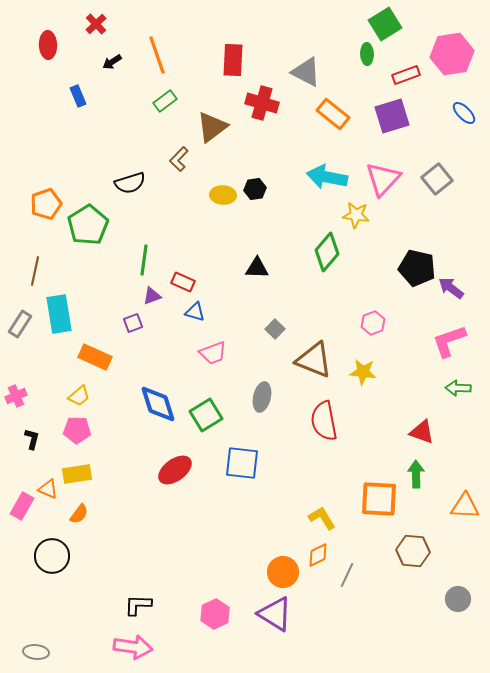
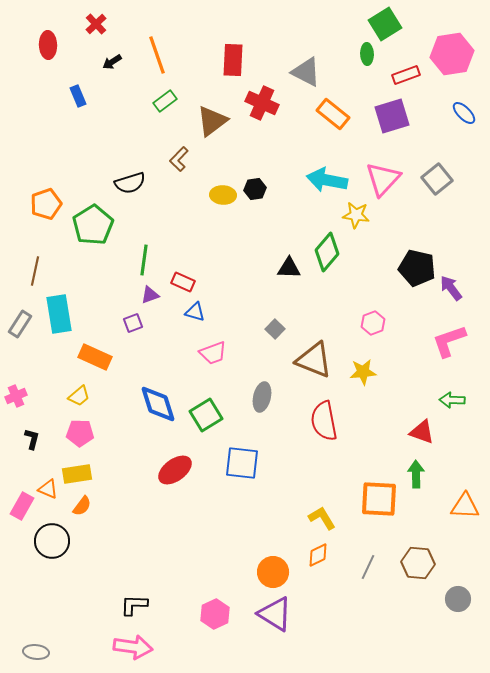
red cross at (262, 103): rotated 8 degrees clockwise
brown triangle at (212, 127): moved 6 px up
cyan arrow at (327, 177): moved 3 px down
green pentagon at (88, 225): moved 5 px right
black triangle at (257, 268): moved 32 px right
purple arrow at (451, 288): rotated 16 degrees clockwise
purple triangle at (152, 296): moved 2 px left, 1 px up
yellow star at (363, 372): rotated 12 degrees counterclockwise
green arrow at (458, 388): moved 6 px left, 12 px down
pink pentagon at (77, 430): moved 3 px right, 3 px down
orange semicircle at (79, 514): moved 3 px right, 8 px up
brown hexagon at (413, 551): moved 5 px right, 12 px down
black circle at (52, 556): moved 15 px up
orange circle at (283, 572): moved 10 px left
gray line at (347, 575): moved 21 px right, 8 px up
black L-shape at (138, 605): moved 4 px left
